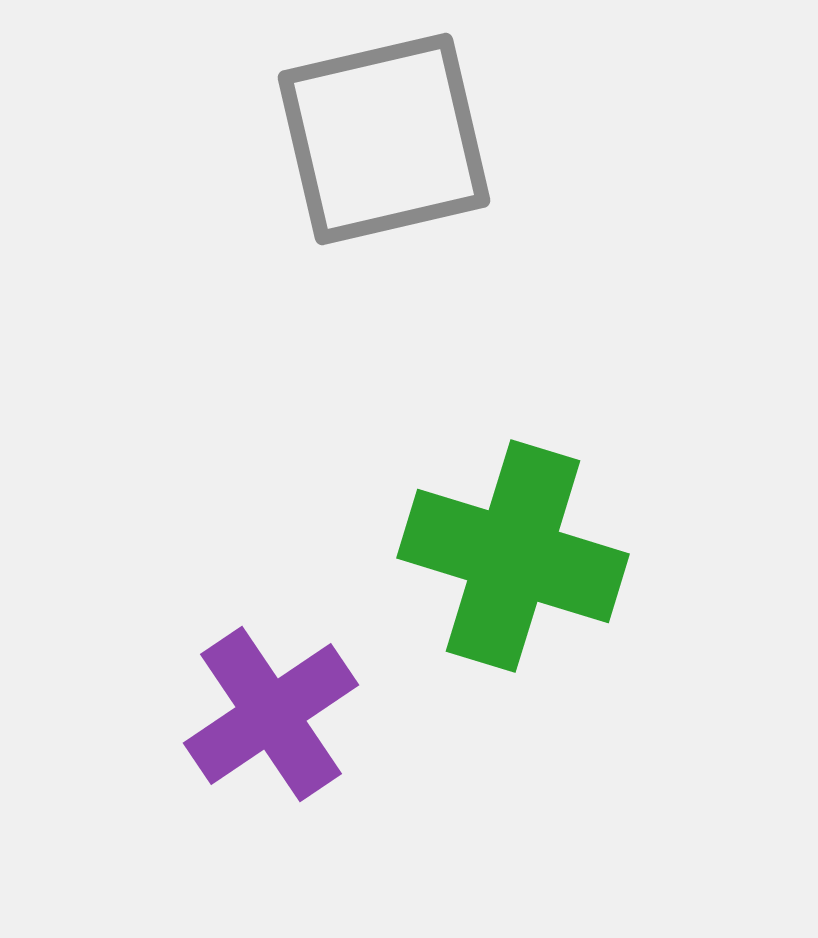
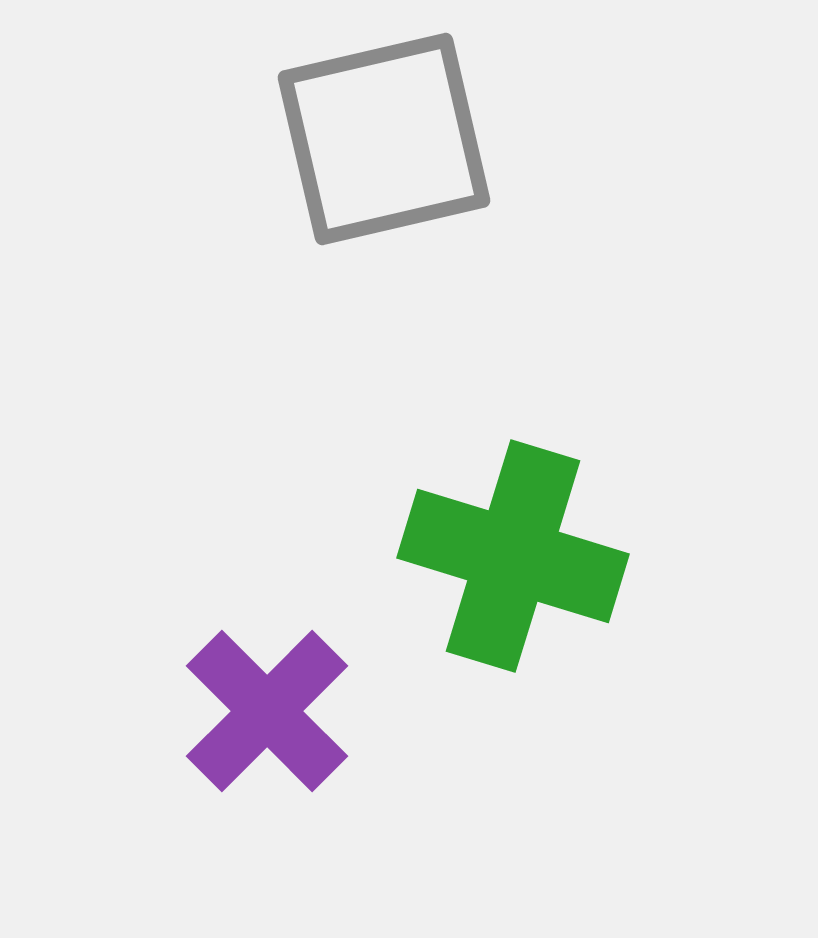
purple cross: moved 4 px left, 3 px up; rotated 11 degrees counterclockwise
